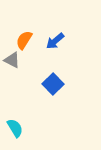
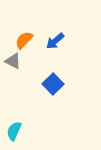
orange semicircle: rotated 12 degrees clockwise
gray triangle: moved 1 px right, 1 px down
cyan semicircle: moved 1 px left, 3 px down; rotated 126 degrees counterclockwise
